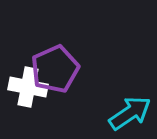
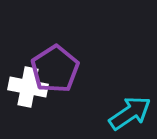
purple pentagon: rotated 9 degrees counterclockwise
